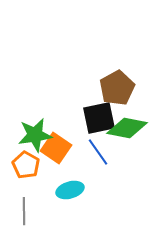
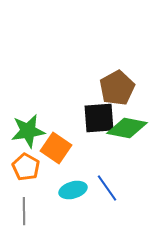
black square: rotated 8 degrees clockwise
green star: moved 7 px left, 4 px up
blue line: moved 9 px right, 36 px down
orange pentagon: moved 2 px down
cyan ellipse: moved 3 px right
